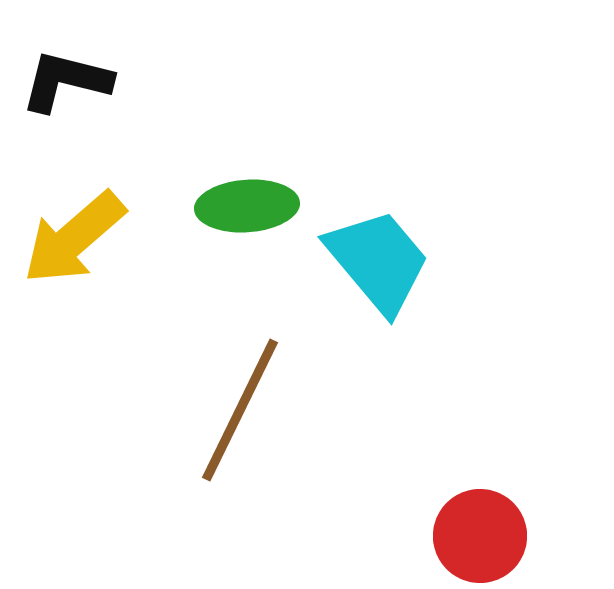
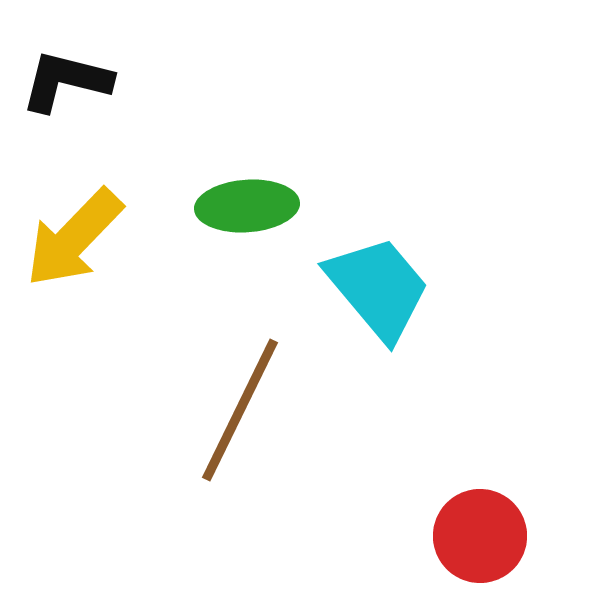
yellow arrow: rotated 5 degrees counterclockwise
cyan trapezoid: moved 27 px down
